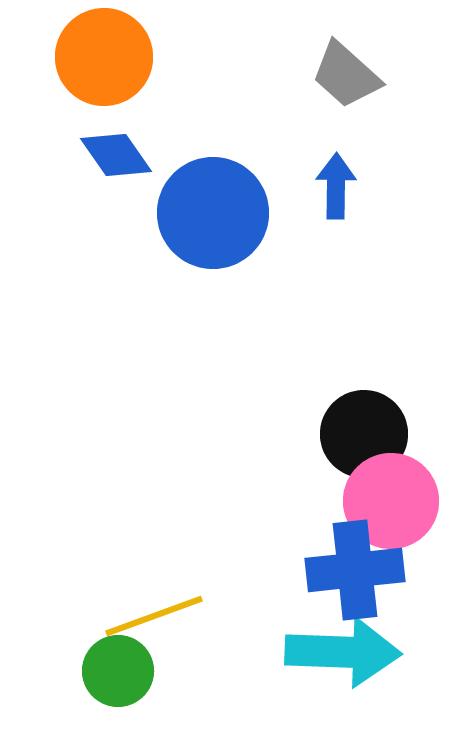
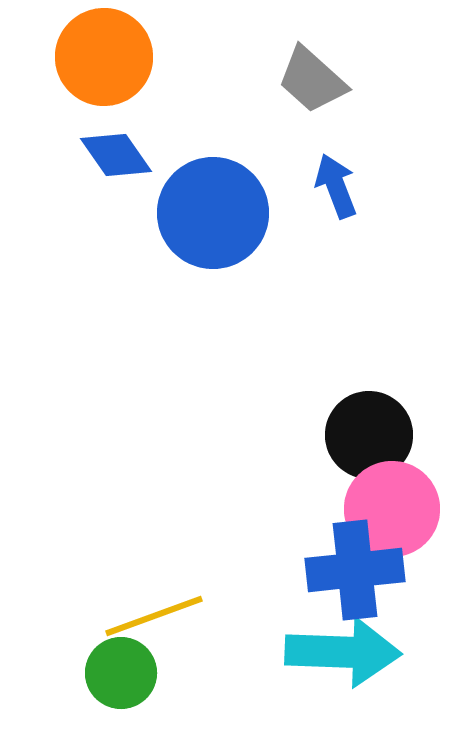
gray trapezoid: moved 34 px left, 5 px down
blue arrow: rotated 22 degrees counterclockwise
black circle: moved 5 px right, 1 px down
pink circle: moved 1 px right, 8 px down
green circle: moved 3 px right, 2 px down
